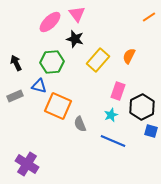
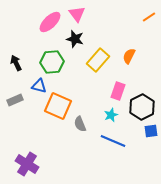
gray rectangle: moved 4 px down
blue square: rotated 24 degrees counterclockwise
